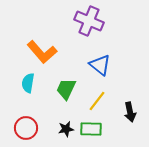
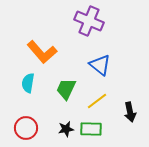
yellow line: rotated 15 degrees clockwise
